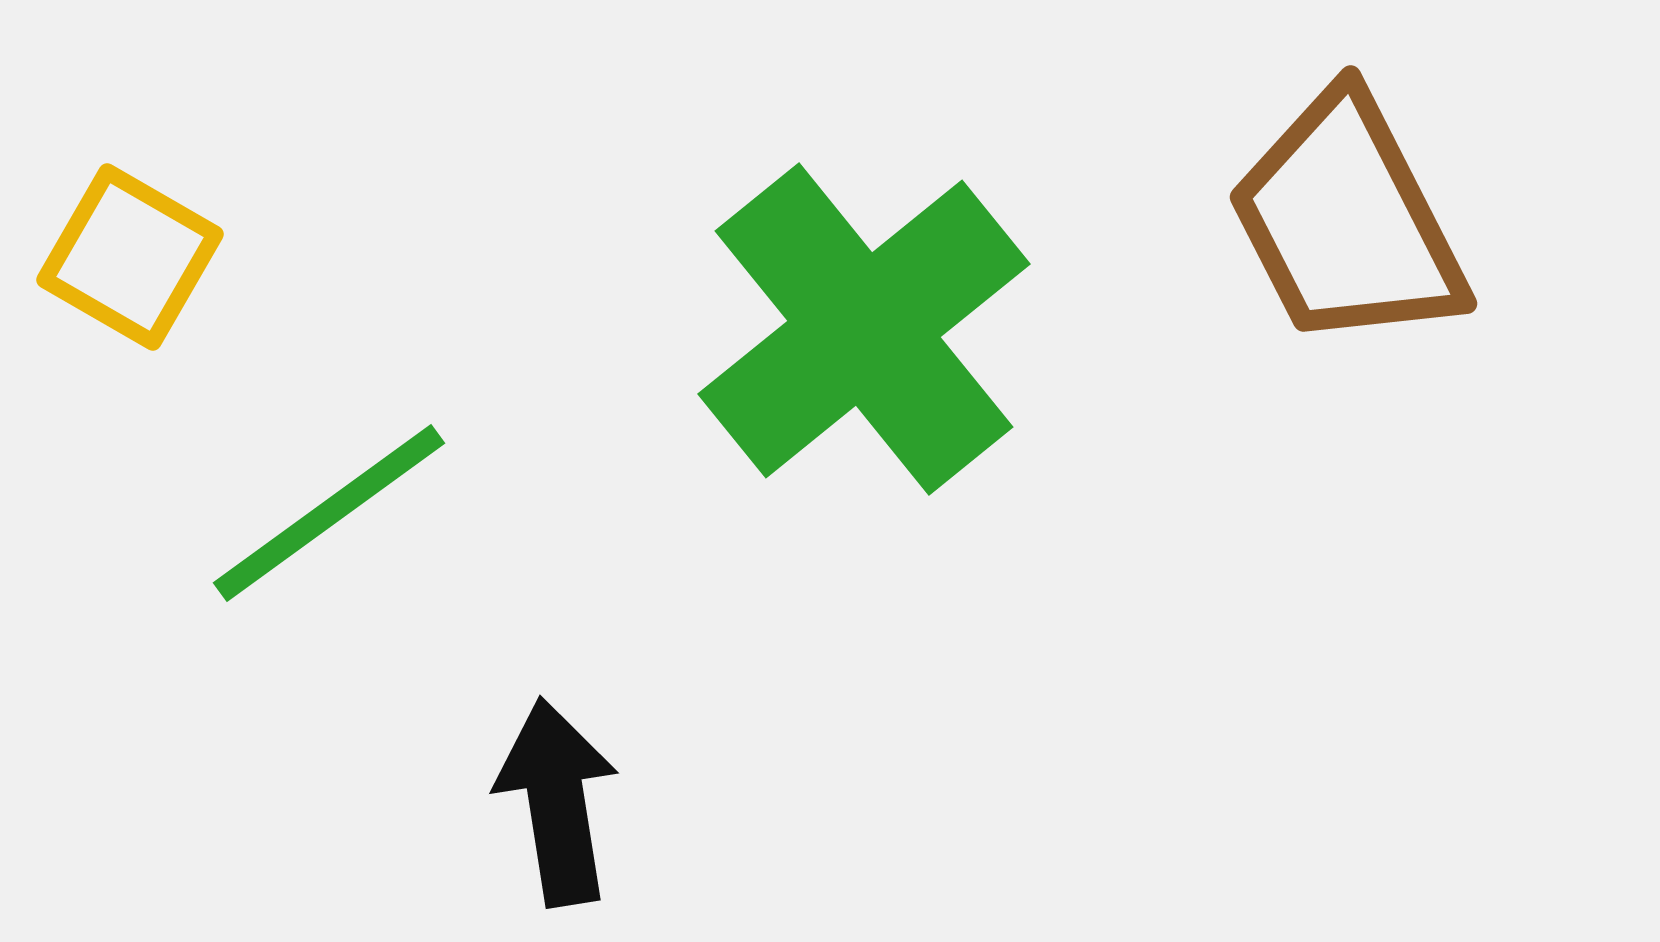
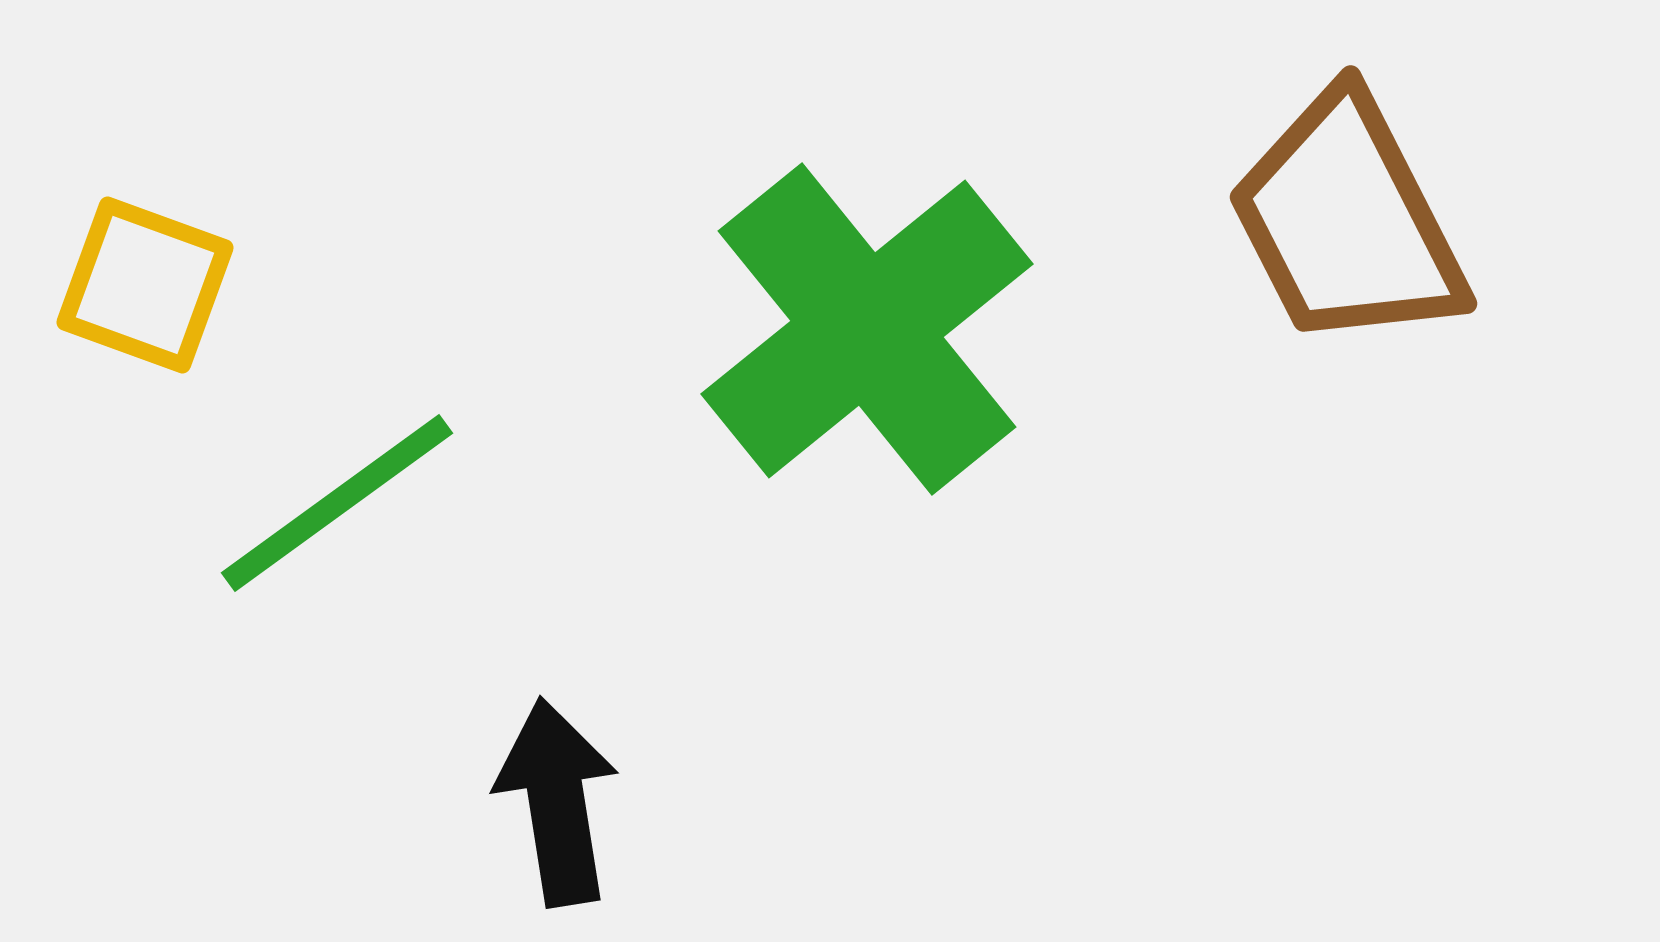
yellow square: moved 15 px right, 28 px down; rotated 10 degrees counterclockwise
green cross: moved 3 px right
green line: moved 8 px right, 10 px up
